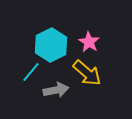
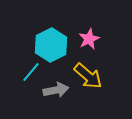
pink star: moved 3 px up; rotated 15 degrees clockwise
yellow arrow: moved 1 px right, 3 px down
